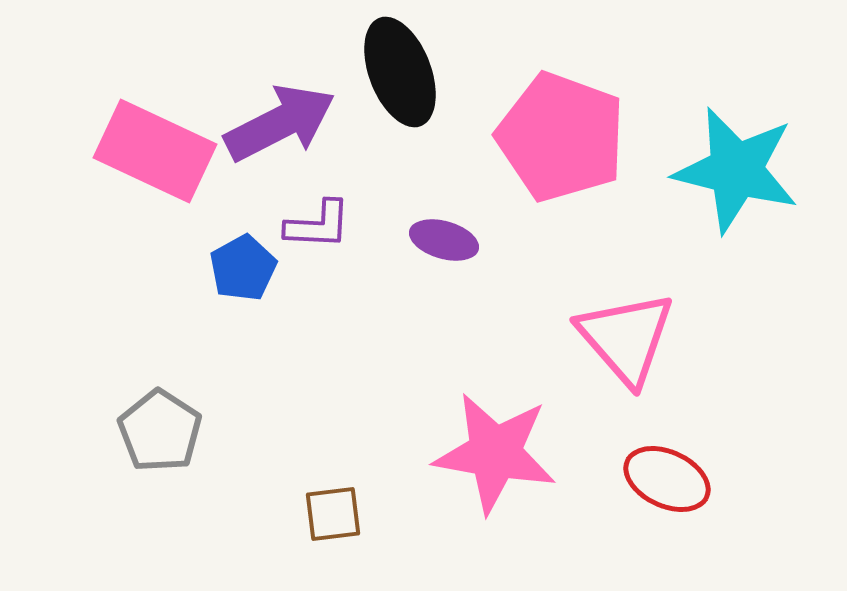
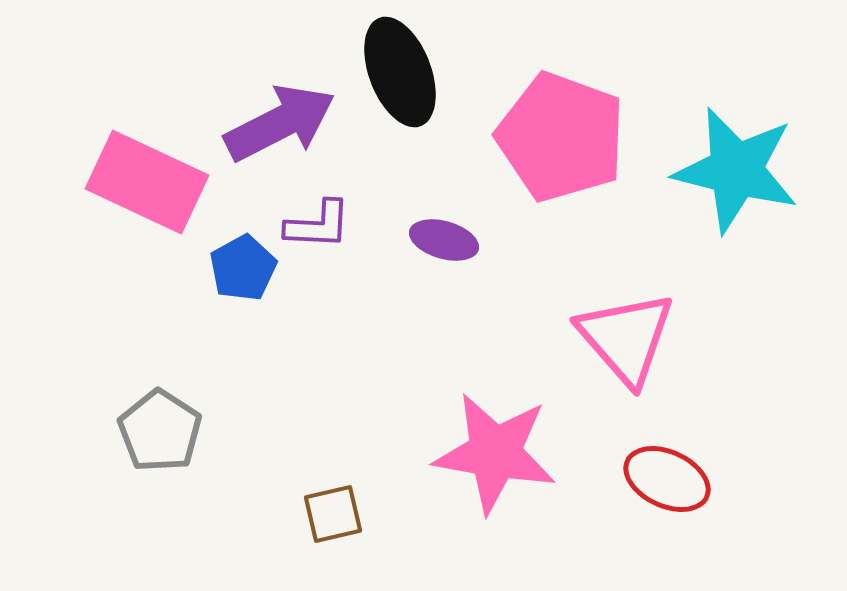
pink rectangle: moved 8 px left, 31 px down
brown square: rotated 6 degrees counterclockwise
